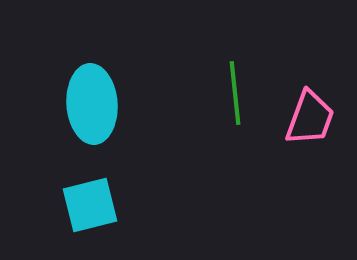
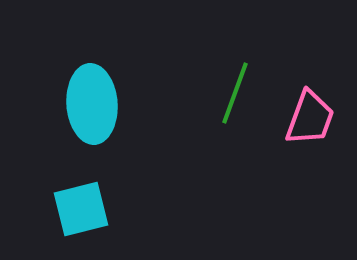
green line: rotated 26 degrees clockwise
cyan square: moved 9 px left, 4 px down
